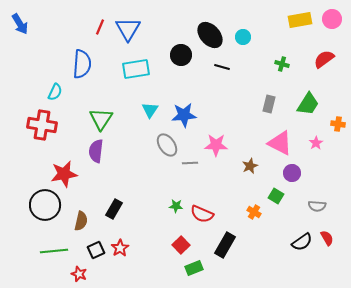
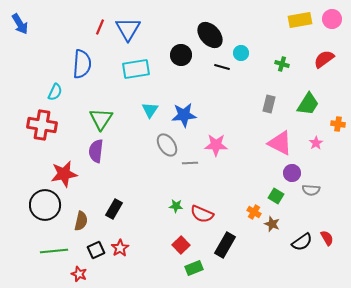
cyan circle at (243, 37): moved 2 px left, 16 px down
brown star at (250, 166): moved 22 px right, 58 px down; rotated 28 degrees counterclockwise
gray semicircle at (317, 206): moved 6 px left, 16 px up
